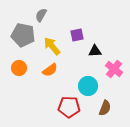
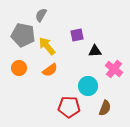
yellow arrow: moved 5 px left
